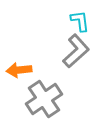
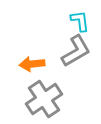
gray L-shape: rotated 12 degrees clockwise
orange arrow: moved 13 px right, 6 px up
